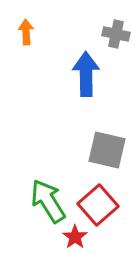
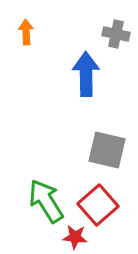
green arrow: moved 2 px left
red star: rotated 30 degrees counterclockwise
